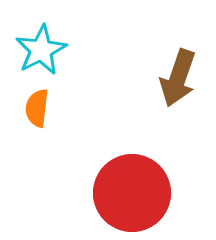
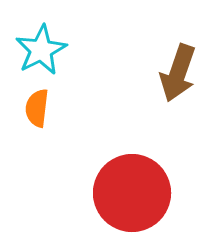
brown arrow: moved 5 px up
